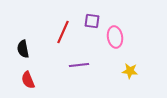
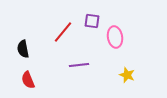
red line: rotated 15 degrees clockwise
yellow star: moved 3 px left, 4 px down; rotated 14 degrees clockwise
